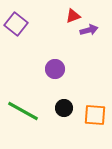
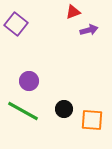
red triangle: moved 4 px up
purple circle: moved 26 px left, 12 px down
black circle: moved 1 px down
orange square: moved 3 px left, 5 px down
